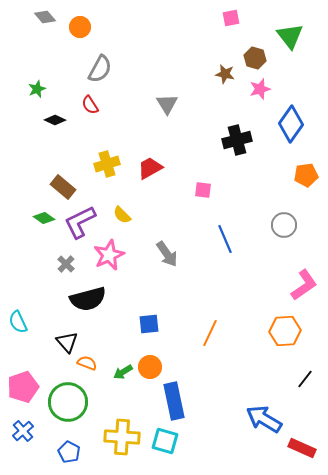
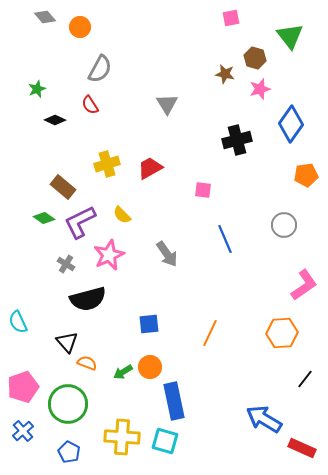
gray cross at (66, 264): rotated 12 degrees counterclockwise
orange hexagon at (285, 331): moved 3 px left, 2 px down
green circle at (68, 402): moved 2 px down
